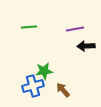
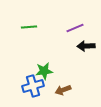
purple line: moved 1 px up; rotated 12 degrees counterclockwise
brown arrow: rotated 70 degrees counterclockwise
